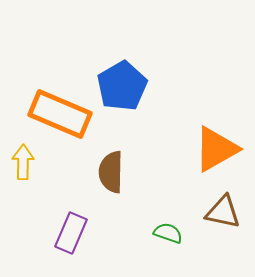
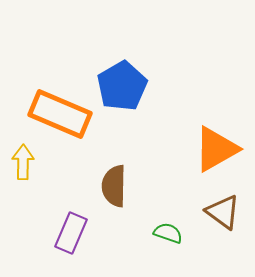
brown semicircle: moved 3 px right, 14 px down
brown triangle: rotated 24 degrees clockwise
